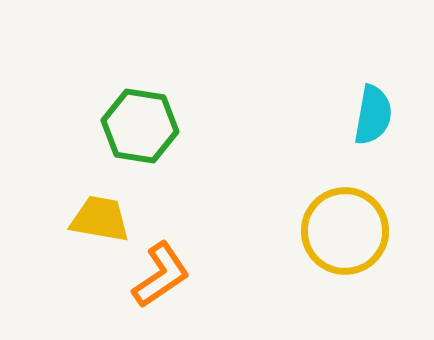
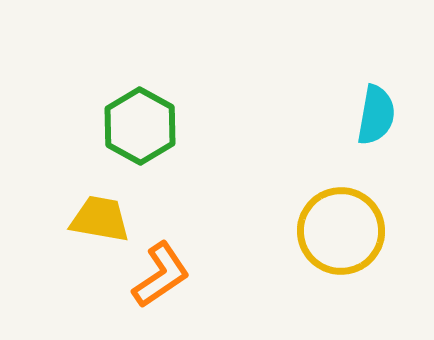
cyan semicircle: moved 3 px right
green hexagon: rotated 20 degrees clockwise
yellow circle: moved 4 px left
